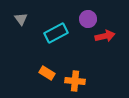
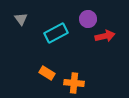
orange cross: moved 1 px left, 2 px down
